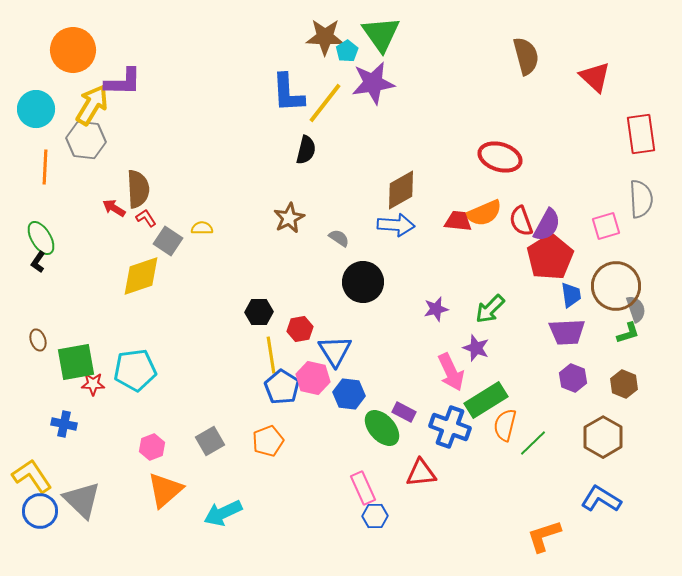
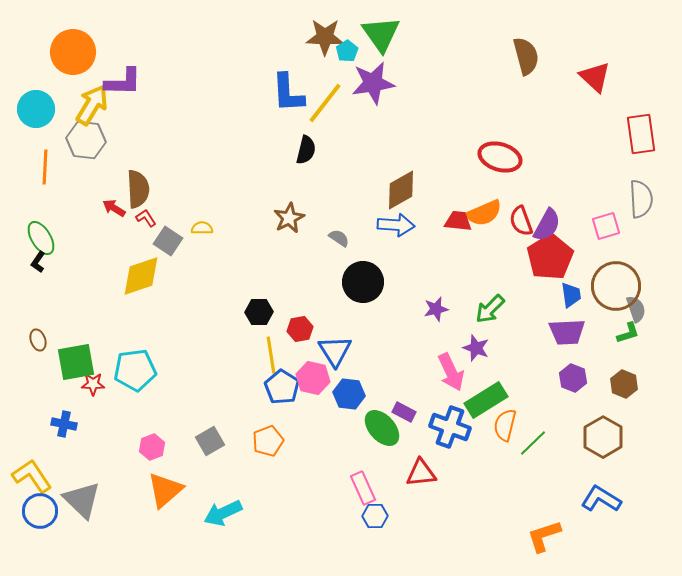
orange circle at (73, 50): moved 2 px down
